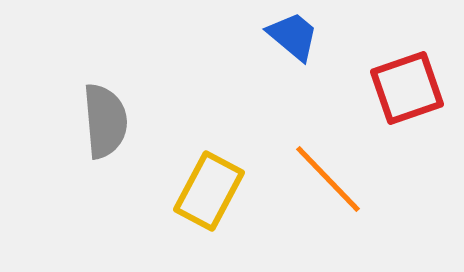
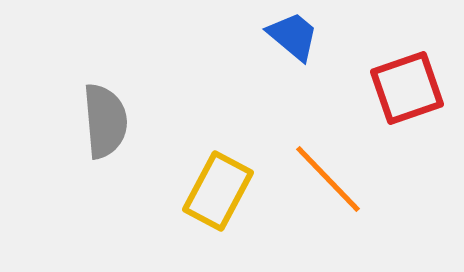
yellow rectangle: moved 9 px right
